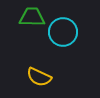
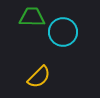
yellow semicircle: rotated 70 degrees counterclockwise
